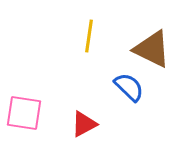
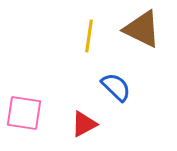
brown triangle: moved 10 px left, 20 px up
blue semicircle: moved 13 px left
